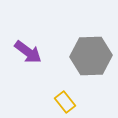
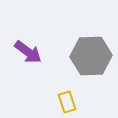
yellow rectangle: moved 2 px right; rotated 20 degrees clockwise
